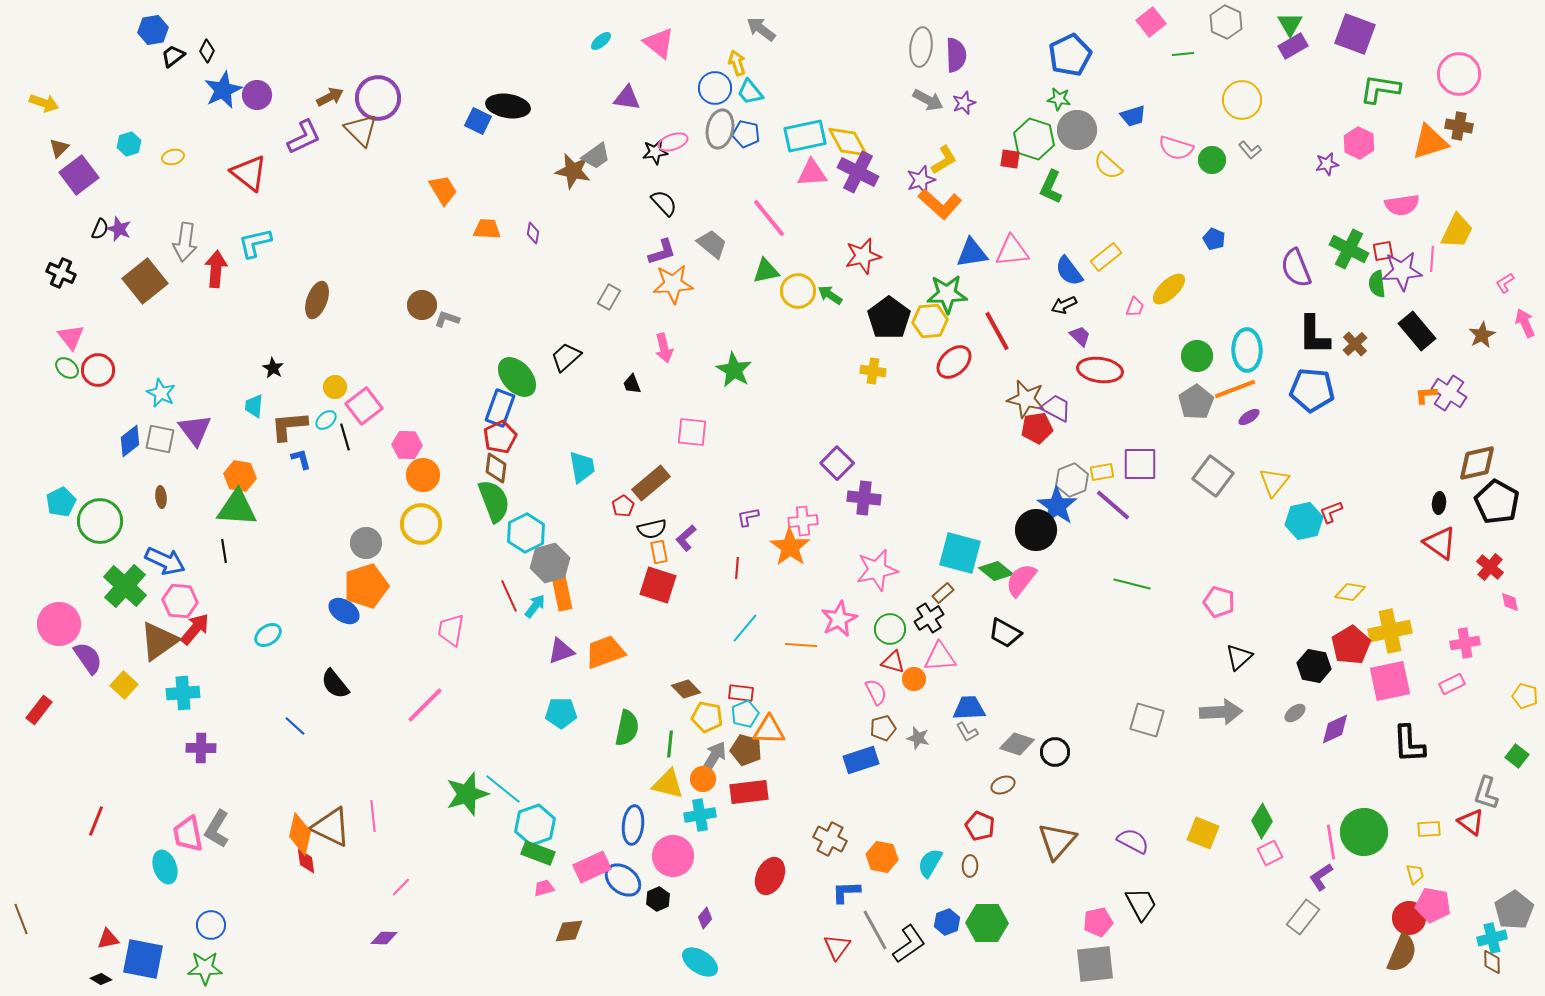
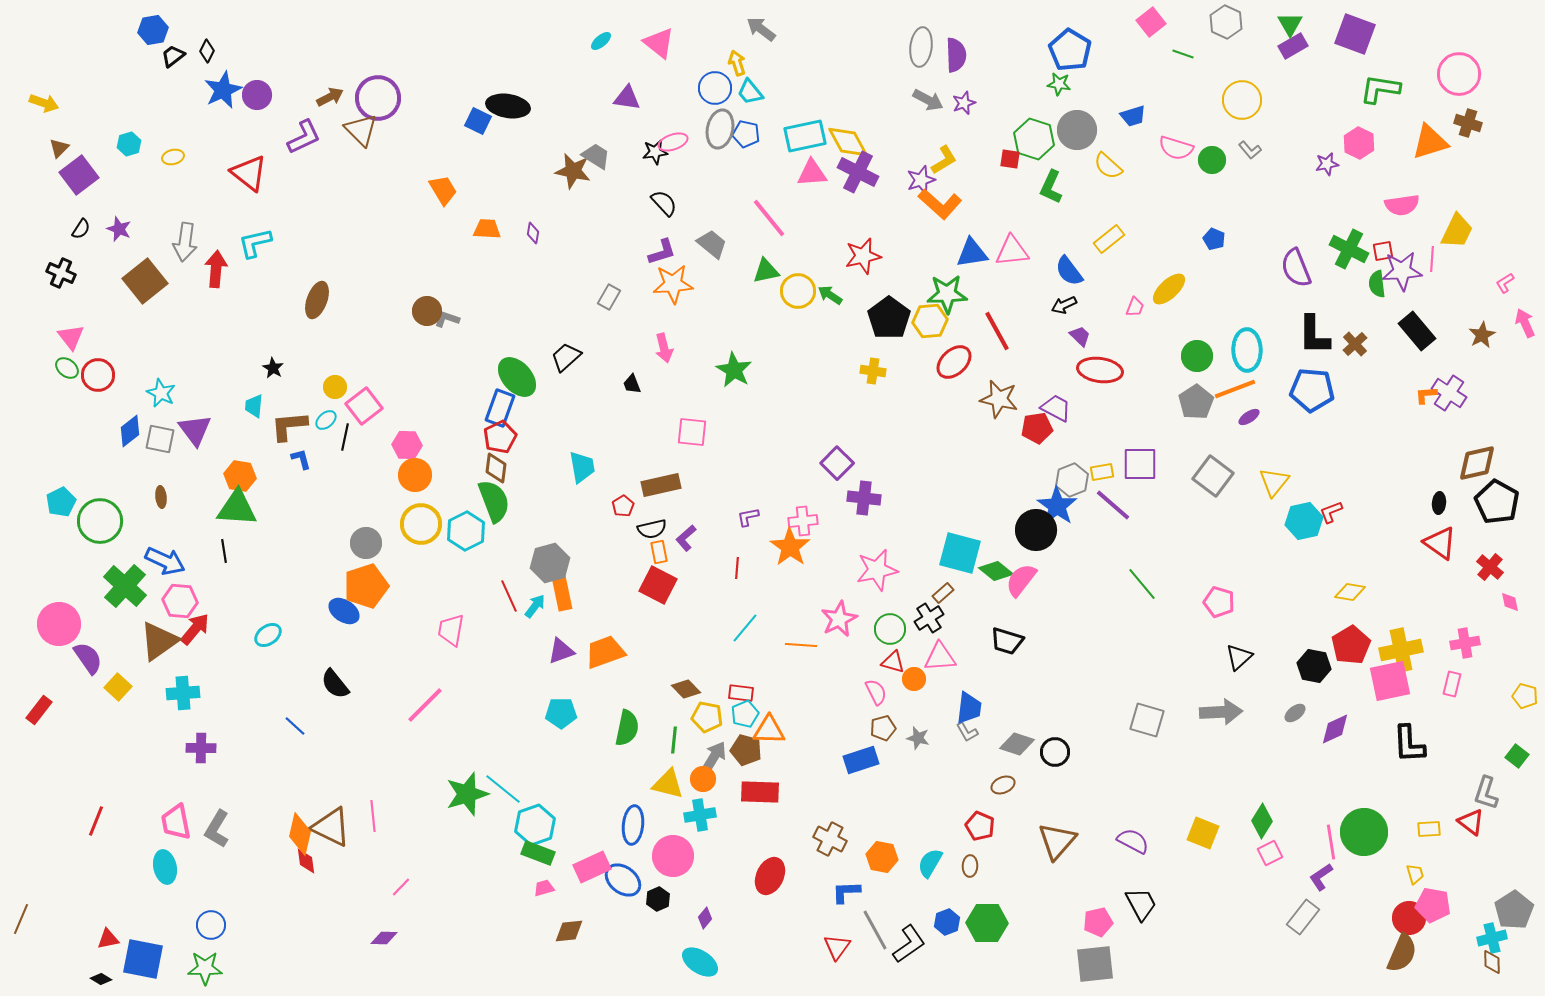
green line at (1183, 54): rotated 25 degrees clockwise
blue pentagon at (1070, 55): moved 5 px up; rotated 15 degrees counterclockwise
green star at (1059, 99): moved 15 px up
brown cross at (1459, 126): moved 9 px right, 3 px up; rotated 8 degrees clockwise
gray trapezoid at (596, 156): rotated 112 degrees counterclockwise
black semicircle at (100, 229): moved 19 px left; rotated 10 degrees clockwise
yellow rectangle at (1106, 257): moved 3 px right, 18 px up
brown circle at (422, 305): moved 5 px right, 6 px down
red circle at (98, 370): moved 5 px down
brown star at (1026, 399): moved 27 px left
black line at (345, 437): rotated 28 degrees clockwise
blue diamond at (130, 441): moved 10 px up
orange circle at (423, 475): moved 8 px left
brown rectangle at (651, 483): moved 10 px right, 2 px down; rotated 27 degrees clockwise
cyan hexagon at (526, 533): moved 60 px left, 2 px up
green line at (1132, 584): moved 10 px right; rotated 36 degrees clockwise
red square at (658, 585): rotated 9 degrees clockwise
yellow cross at (1390, 631): moved 11 px right, 19 px down
black trapezoid at (1005, 633): moved 2 px right, 8 px down; rotated 12 degrees counterclockwise
pink rectangle at (1452, 684): rotated 50 degrees counterclockwise
yellow square at (124, 685): moved 6 px left, 2 px down
blue trapezoid at (969, 708): rotated 100 degrees clockwise
green line at (670, 744): moved 4 px right, 4 px up
red rectangle at (749, 792): moved 11 px right; rotated 9 degrees clockwise
pink trapezoid at (188, 834): moved 12 px left, 12 px up
cyan ellipse at (165, 867): rotated 8 degrees clockwise
brown line at (21, 919): rotated 44 degrees clockwise
